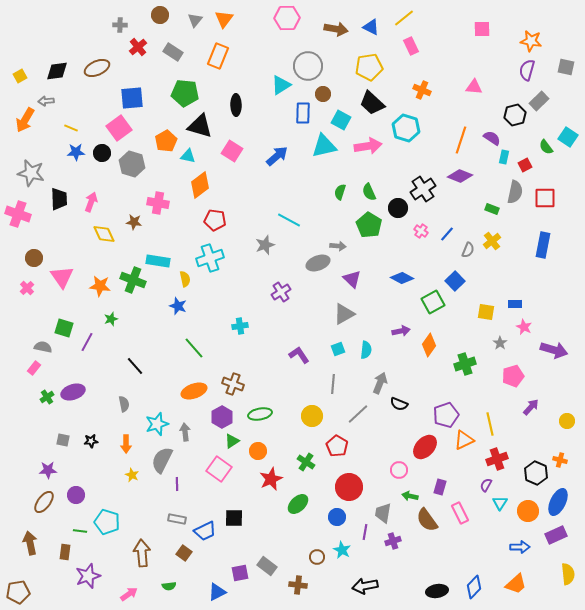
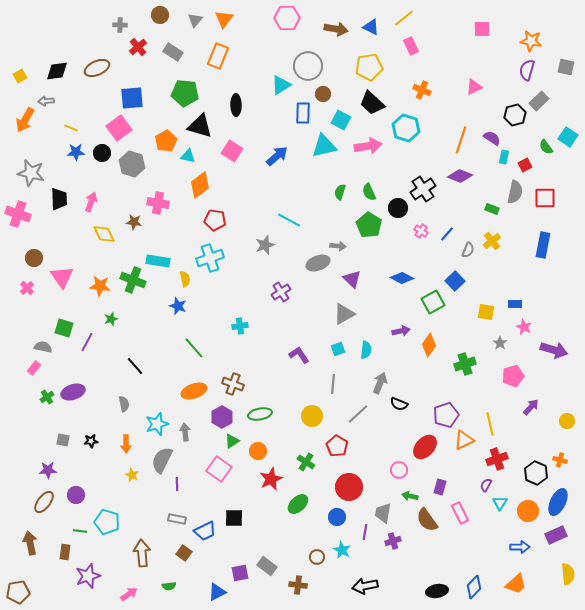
pink triangle at (474, 87): rotated 30 degrees counterclockwise
